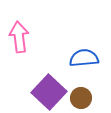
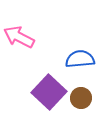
pink arrow: rotated 56 degrees counterclockwise
blue semicircle: moved 4 px left, 1 px down
